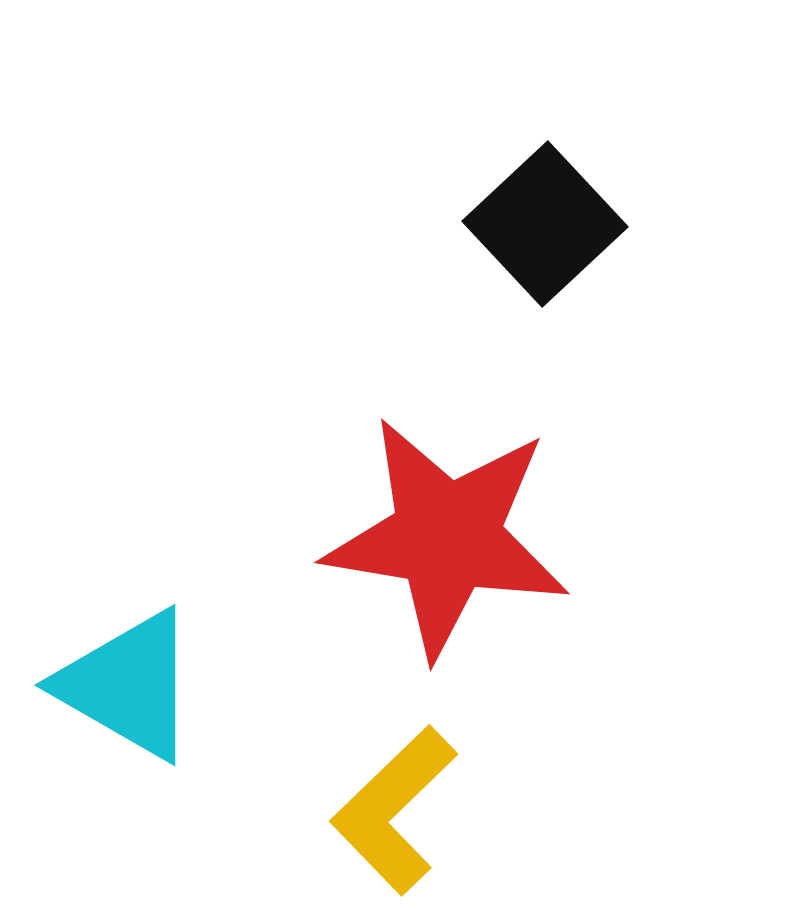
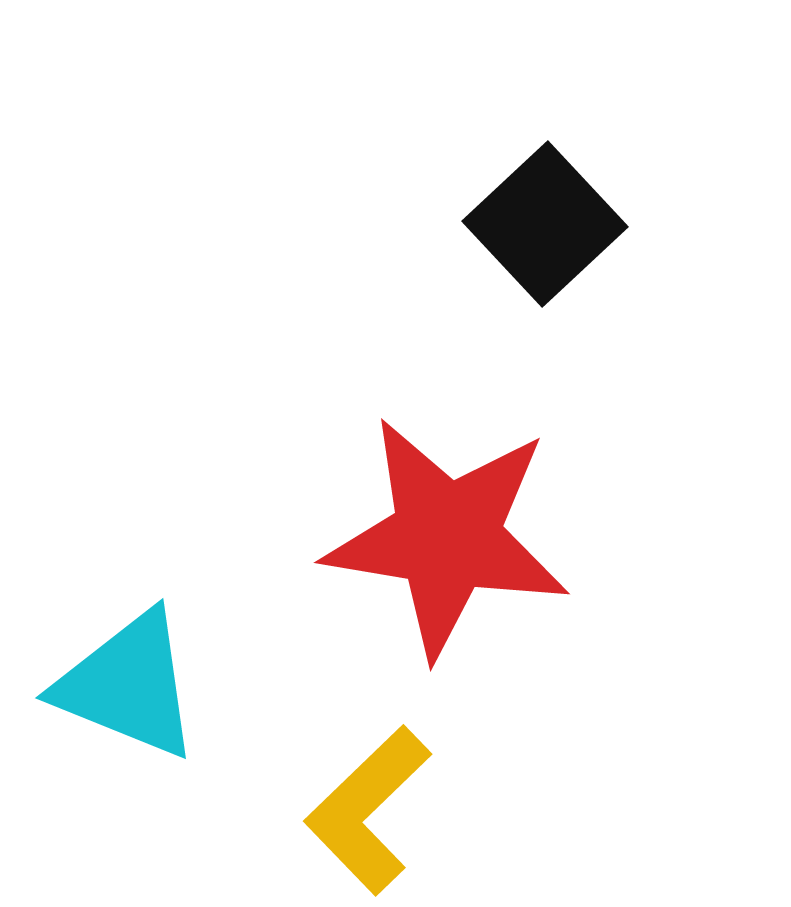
cyan triangle: rotated 8 degrees counterclockwise
yellow L-shape: moved 26 px left
